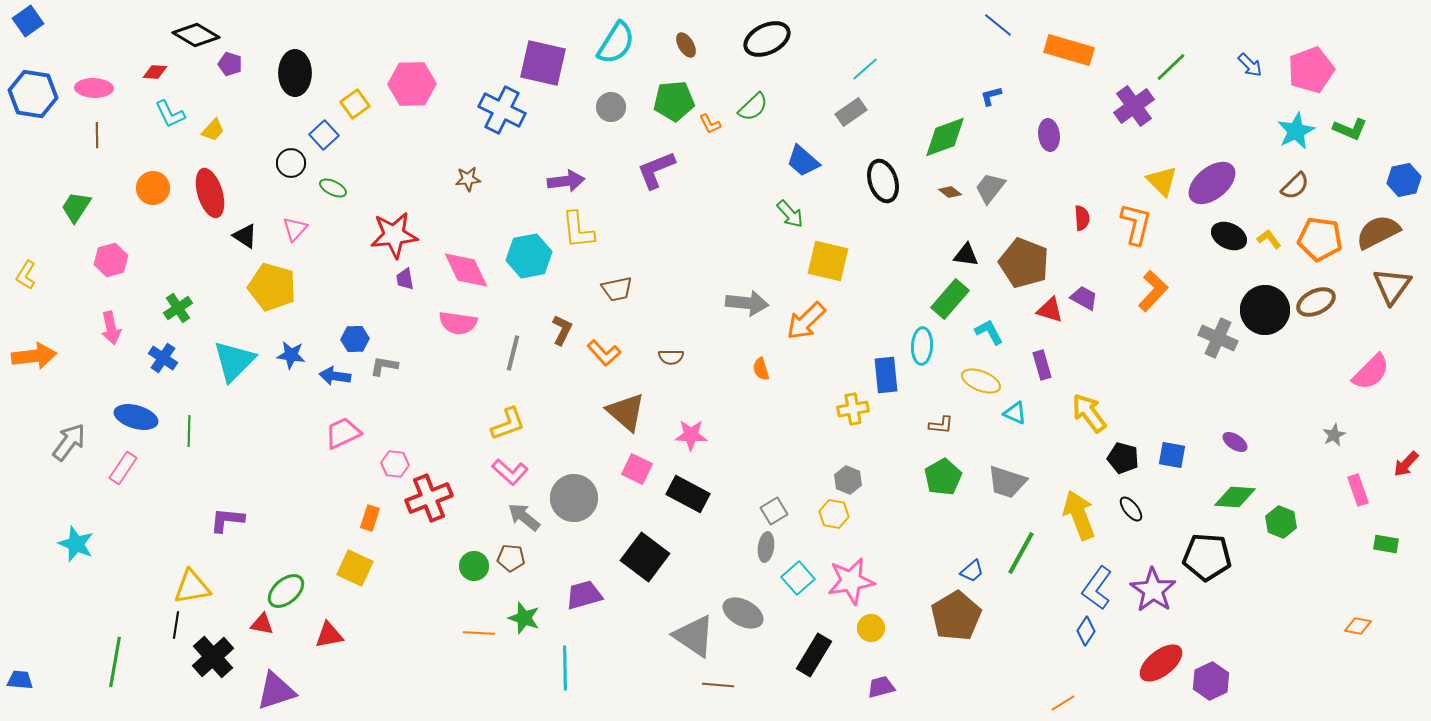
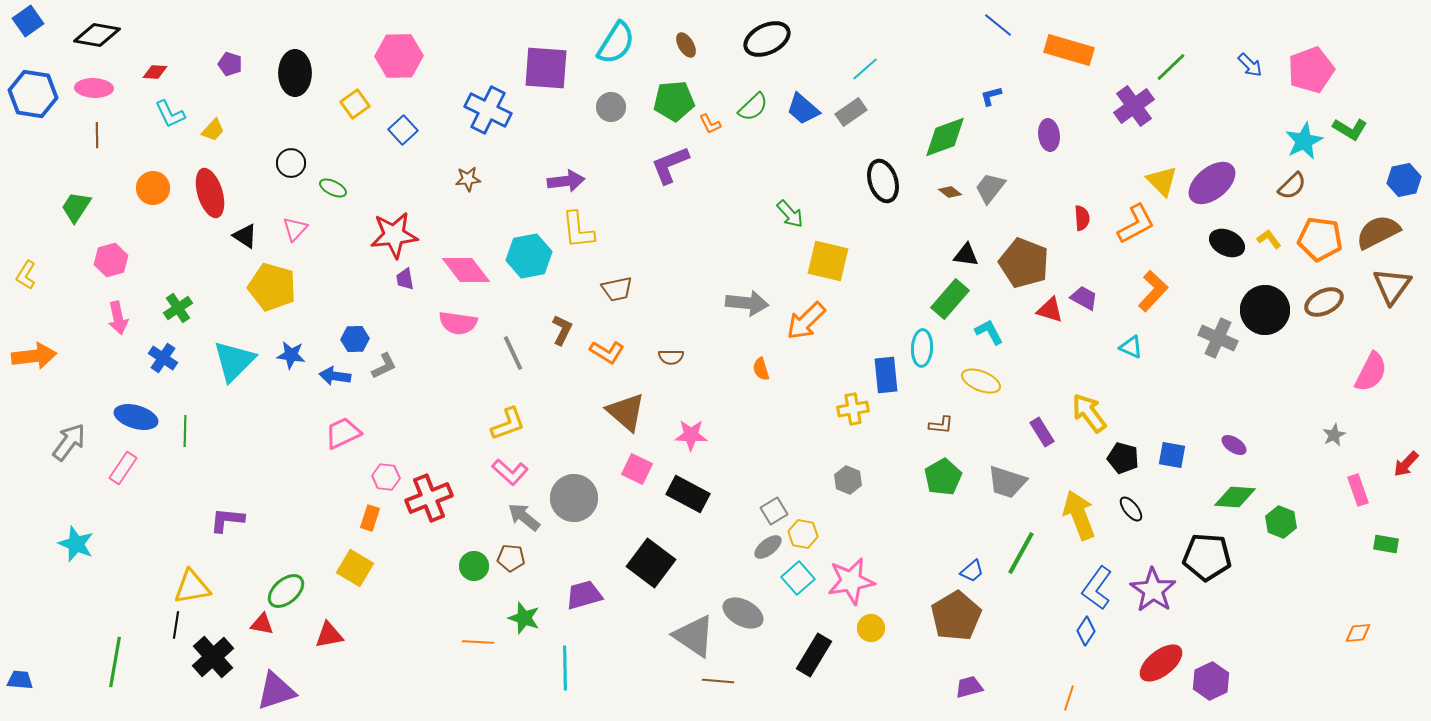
black diamond at (196, 35): moved 99 px left; rotated 21 degrees counterclockwise
purple square at (543, 63): moved 3 px right, 5 px down; rotated 9 degrees counterclockwise
pink hexagon at (412, 84): moved 13 px left, 28 px up
blue cross at (502, 110): moved 14 px left
green L-shape at (1350, 129): rotated 8 degrees clockwise
cyan star at (1296, 131): moved 8 px right, 10 px down
blue square at (324, 135): moved 79 px right, 5 px up
blue trapezoid at (803, 161): moved 52 px up
purple L-shape at (656, 170): moved 14 px right, 5 px up
brown semicircle at (1295, 186): moved 3 px left
orange L-shape at (1136, 224): rotated 48 degrees clockwise
black ellipse at (1229, 236): moved 2 px left, 7 px down
pink diamond at (466, 270): rotated 12 degrees counterclockwise
brown ellipse at (1316, 302): moved 8 px right
pink arrow at (111, 328): moved 7 px right, 10 px up
cyan ellipse at (922, 346): moved 2 px down
gray line at (513, 353): rotated 39 degrees counterclockwise
orange L-shape at (604, 353): moved 3 px right, 1 px up; rotated 16 degrees counterclockwise
purple rectangle at (1042, 365): moved 67 px down; rotated 16 degrees counterclockwise
gray L-shape at (384, 366): rotated 144 degrees clockwise
pink semicircle at (1371, 372): rotated 18 degrees counterclockwise
cyan triangle at (1015, 413): moved 116 px right, 66 px up
green line at (189, 431): moved 4 px left
purple ellipse at (1235, 442): moved 1 px left, 3 px down
pink hexagon at (395, 464): moved 9 px left, 13 px down
yellow hexagon at (834, 514): moved 31 px left, 20 px down
gray ellipse at (766, 547): moved 2 px right; rotated 44 degrees clockwise
black square at (645, 557): moved 6 px right, 6 px down
yellow square at (355, 568): rotated 6 degrees clockwise
orange diamond at (1358, 626): moved 7 px down; rotated 16 degrees counterclockwise
orange line at (479, 633): moved 1 px left, 9 px down
brown line at (718, 685): moved 4 px up
purple trapezoid at (881, 687): moved 88 px right
orange line at (1063, 703): moved 6 px right, 5 px up; rotated 40 degrees counterclockwise
